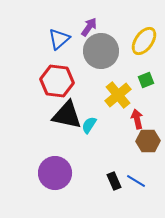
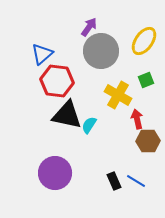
blue triangle: moved 17 px left, 15 px down
yellow cross: rotated 20 degrees counterclockwise
